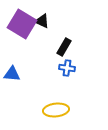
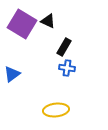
black triangle: moved 6 px right
blue triangle: rotated 42 degrees counterclockwise
